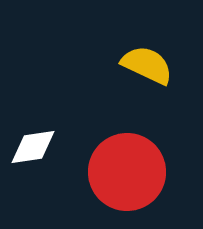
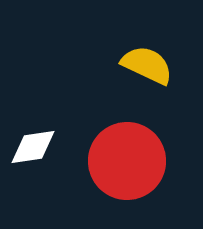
red circle: moved 11 px up
